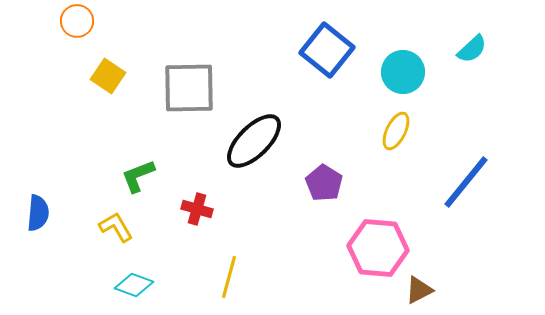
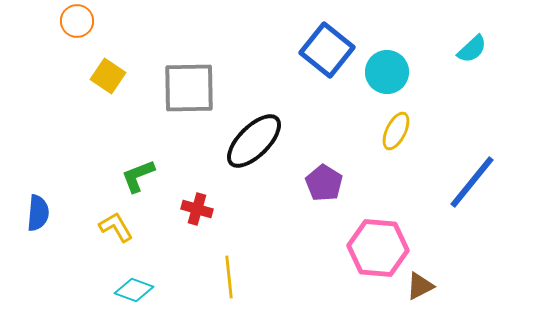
cyan circle: moved 16 px left
blue line: moved 6 px right
yellow line: rotated 21 degrees counterclockwise
cyan diamond: moved 5 px down
brown triangle: moved 1 px right, 4 px up
